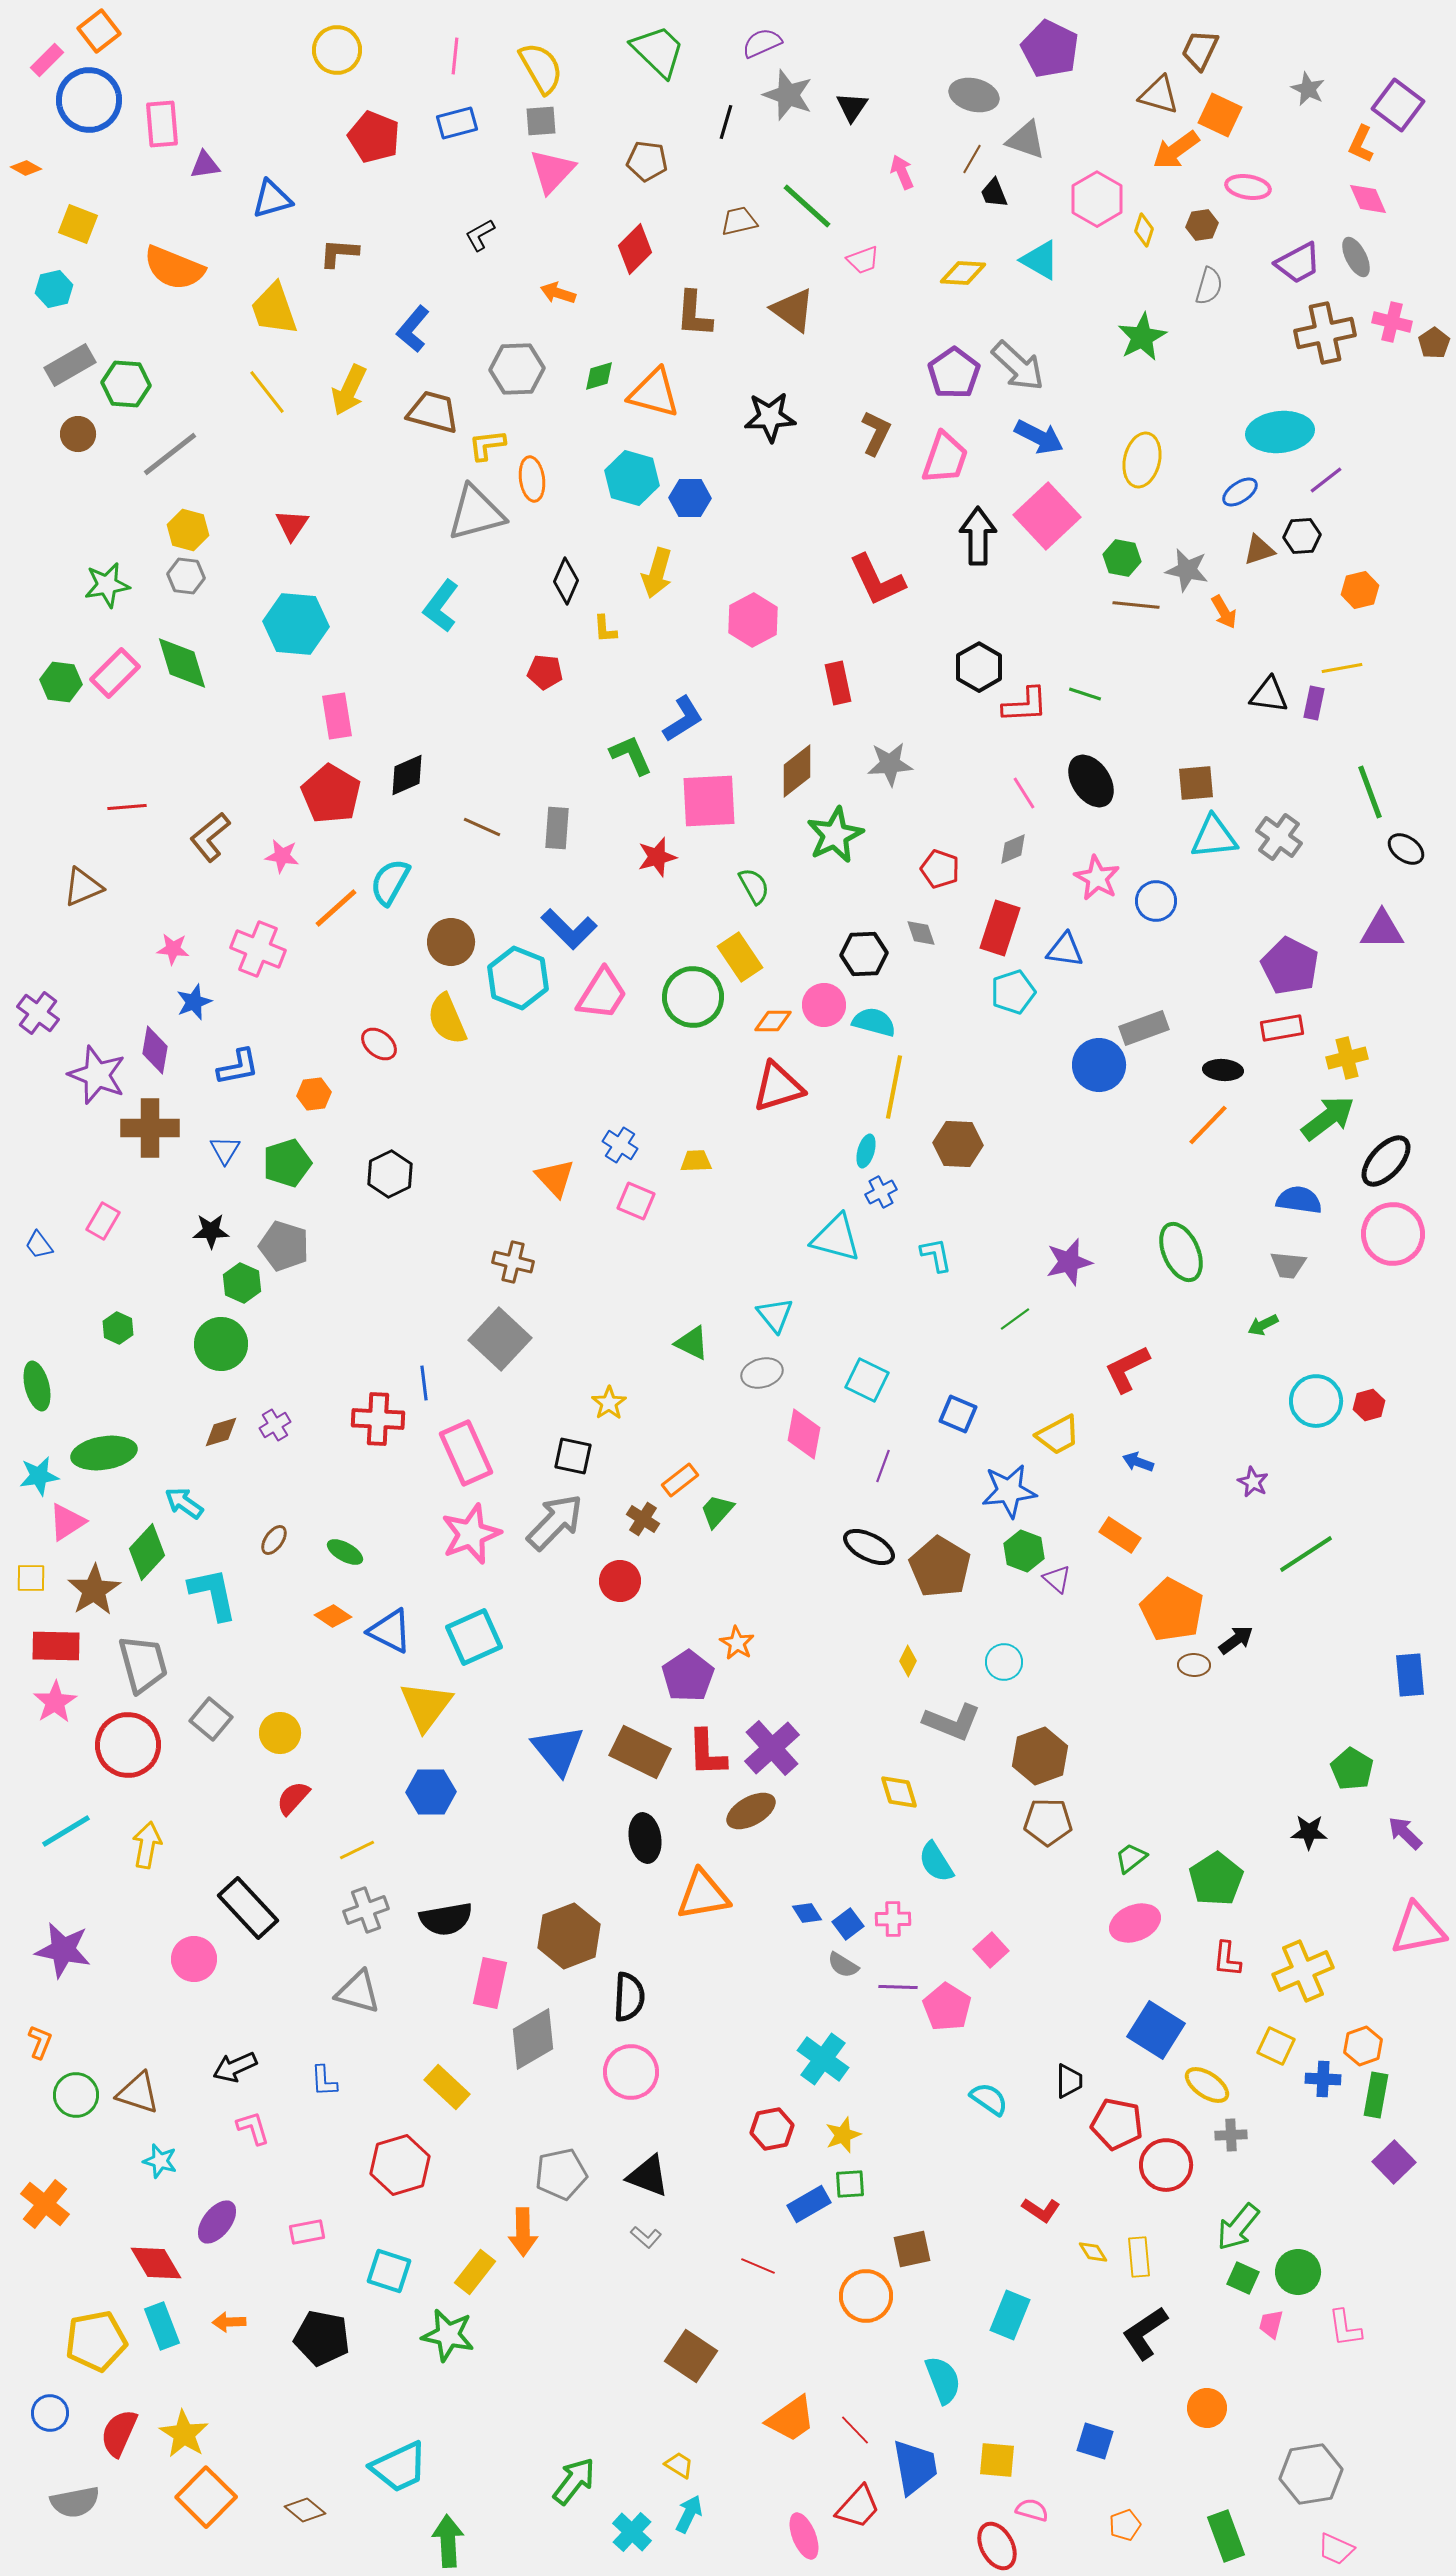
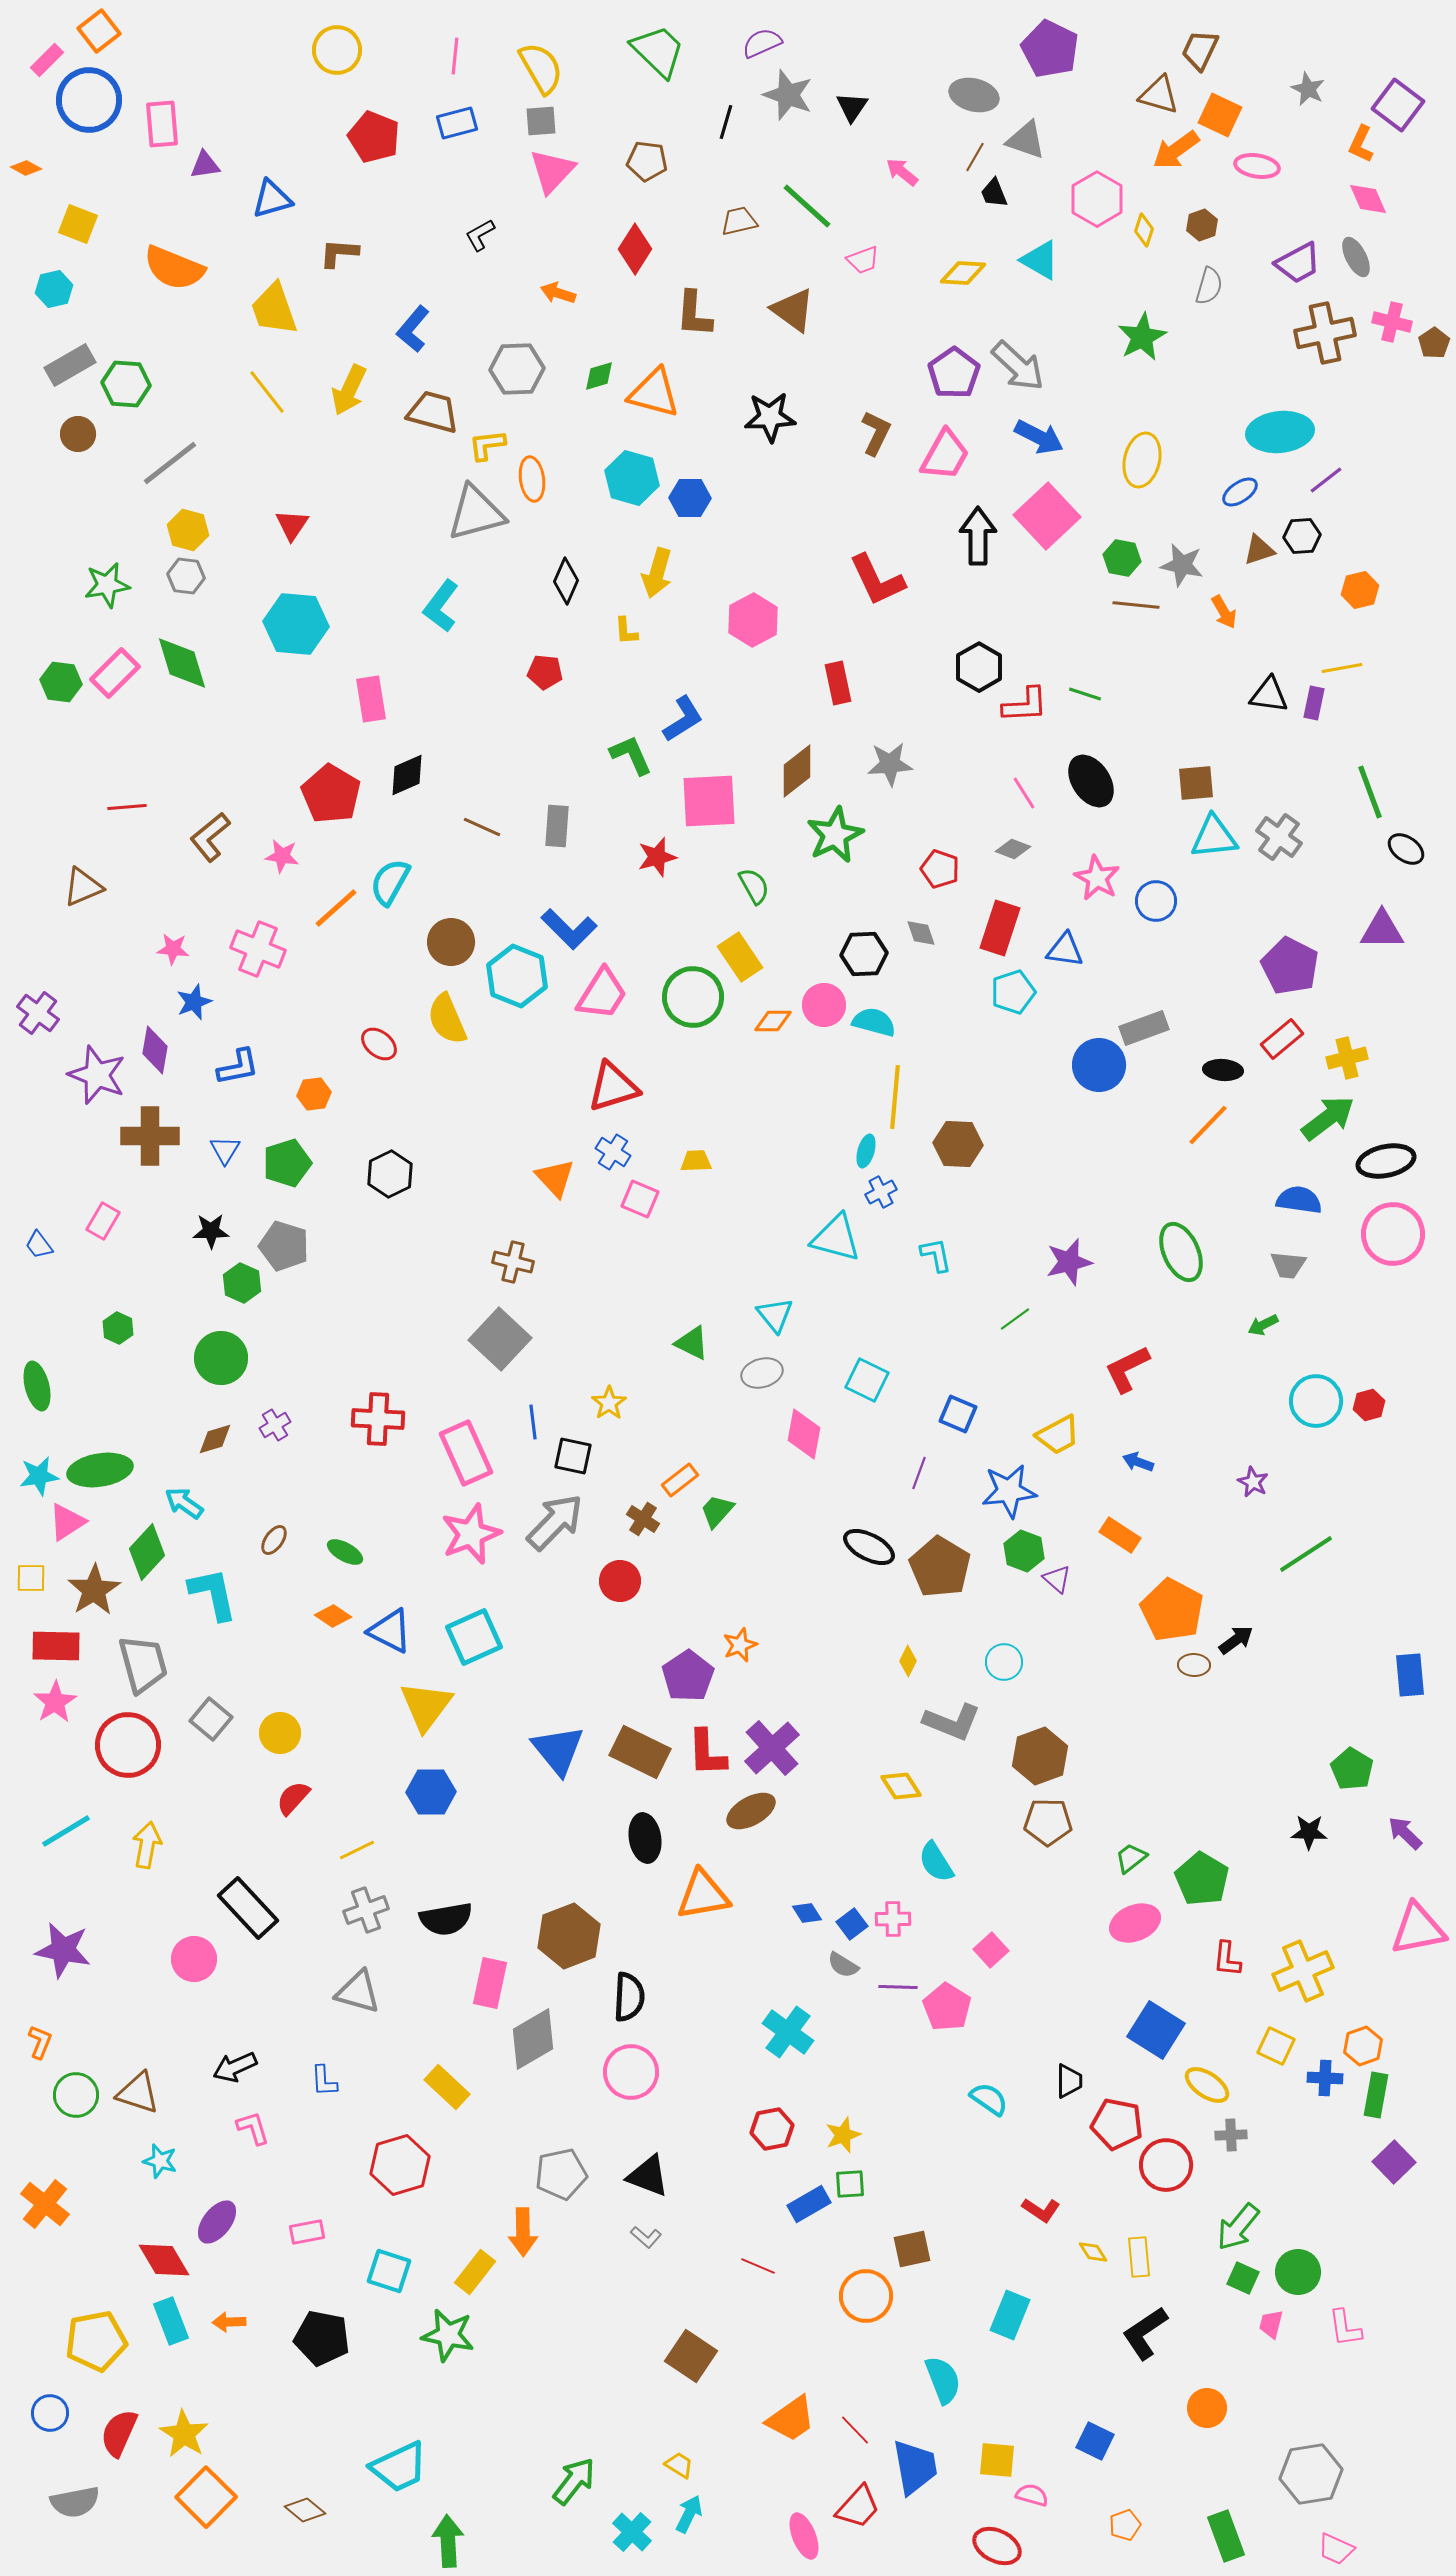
brown line at (972, 159): moved 3 px right, 2 px up
pink arrow at (902, 172): rotated 28 degrees counterclockwise
pink ellipse at (1248, 187): moved 9 px right, 21 px up
brown hexagon at (1202, 225): rotated 12 degrees counterclockwise
red diamond at (635, 249): rotated 12 degrees counterclockwise
gray line at (170, 454): moved 9 px down
pink trapezoid at (945, 458): moved 3 px up; rotated 10 degrees clockwise
gray star at (1187, 570): moved 5 px left, 5 px up
yellow L-shape at (605, 629): moved 21 px right, 2 px down
pink rectangle at (337, 716): moved 34 px right, 17 px up
gray rectangle at (557, 828): moved 2 px up
gray diamond at (1013, 849): rotated 44 degrees clockwise
cyan hexagon at (518, 978): moved 1 px left, 2 px up
red rectangle at (1282, 1028): moved 11 px down; rotated 30 degrees counterclockwise
red triangle at (778, 1087): moved 165 px left
yellow line at (894, 1087): moved 1 px right, 10 px down; rotated 6 degrees counterclockwise
brown cross at (150, 1128): moved 8 px down
blue cross at (620, 1145): moved 7 px left, 7 px down
black ellipse at (1386, 1161): rotated 36 degrees clockwise
pink square at (636, 1201): moved 4 px right, 2 px up
green circle at (221, 1344): moved 14 px down
blue line at (424, 1383): moved 109 px right, 39 px down
brown diamond at (221, 1432): moved 6 px left, 7 px down
green ellipse at (104, 1453): moved 4 px left, 17 px down
purple line at (883, 1466): moved 36 px right, 7 px down
orange star at (737, 1643): moved 3 px right, 2 px down; rotated 20 degrees clockwise
yellow diamond at (899, 1792): moved 2 px right, 6 px up; rotated 15 degrees counterclockwise
green pentagon at (1216, 1879): moved 14 px left; rotated 8 degrees counterclockwise
blue square at (848, 1924): moved 4 px right
cyan cross at (823, 2059): moved 35 px left, 27 px up
blue cross at (1323, 2079): moved 2 px right, 1 px up
red diamond at (156, 2263): moved 8 px right, 3 px up
cyan rectangle at (162, 2326): moved 9 px right, 5 px up
blue square at (1095, 2441): rotated 9 degrees clockwise
pink semicircle at (1032, 2510): moved 15 px up
red ellipse at (997, 2546): rotated 36 degrees counterclockwise
